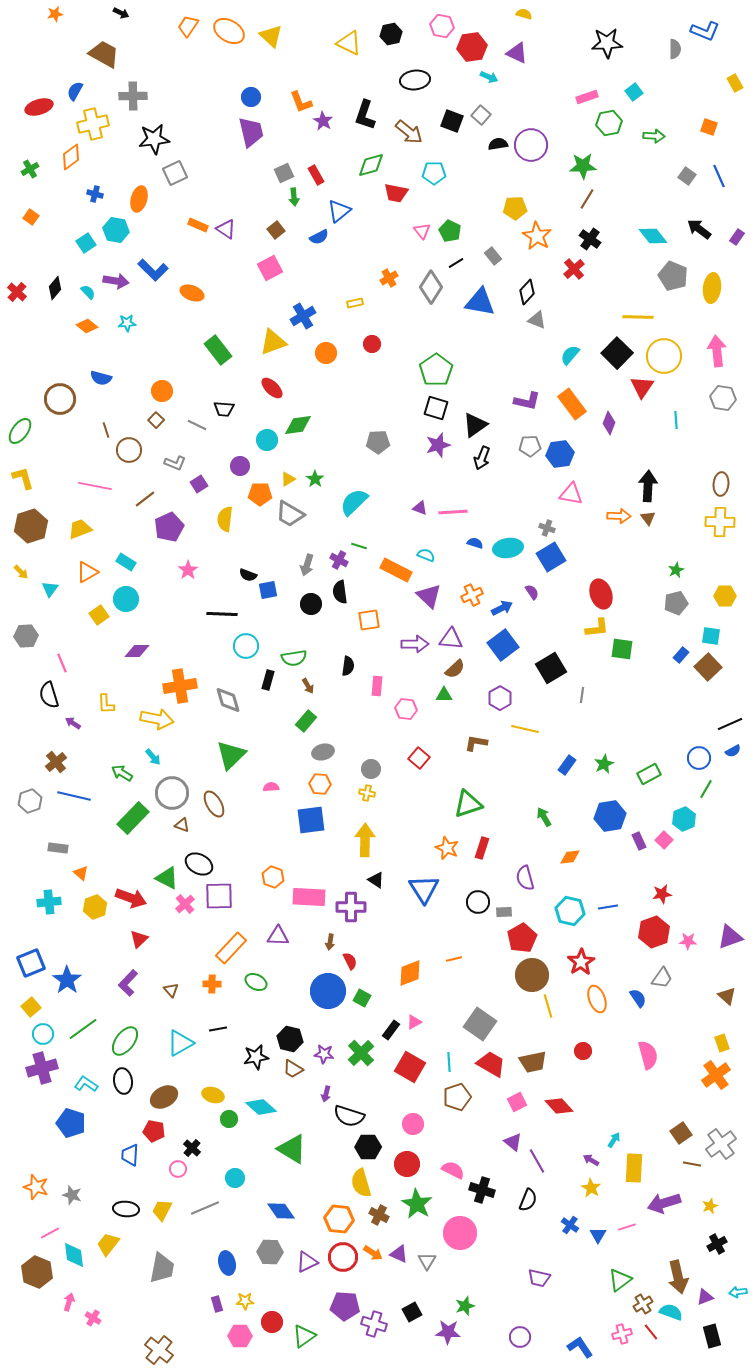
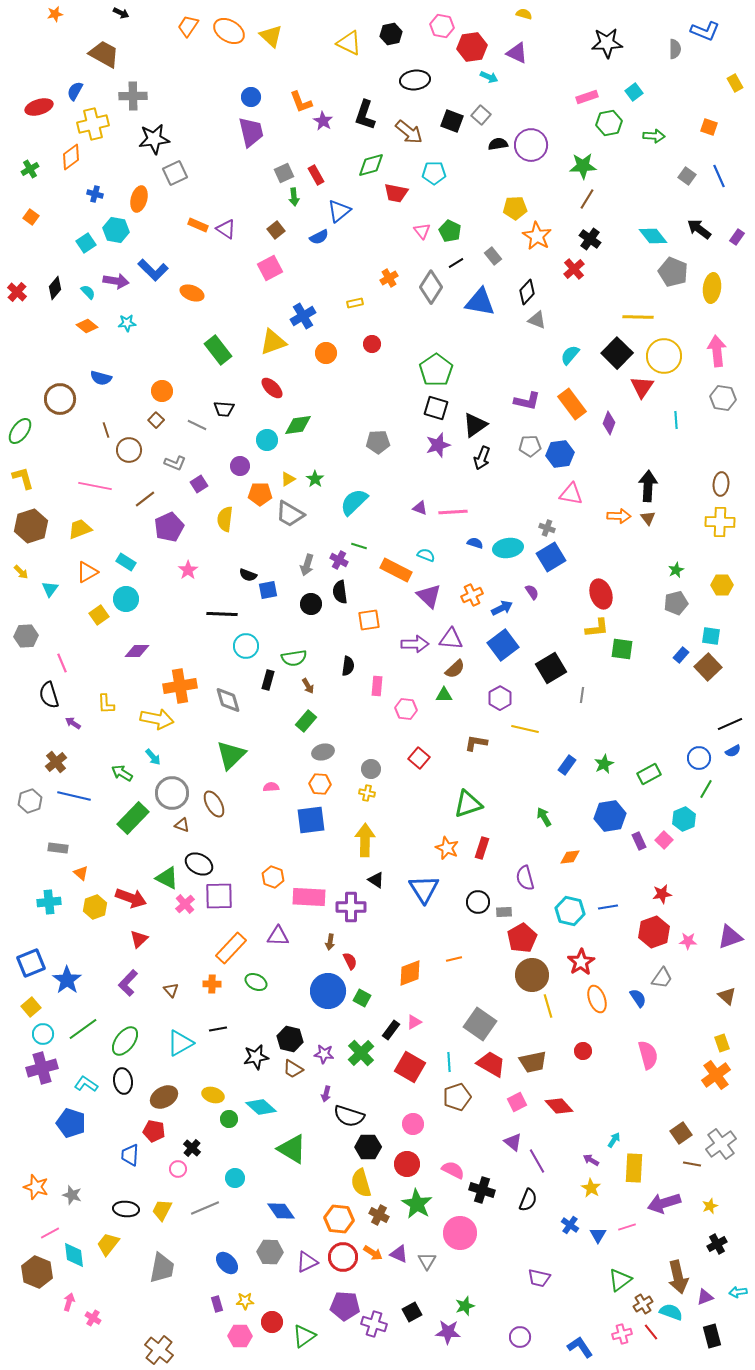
gray pentagon at (673, 276): moved 4 px up
yellow hexagon at (725, 596): moved 3 px left, 11 px up
blue ellipse at (227, 1263): rotated 30 degrees counterclockwise
